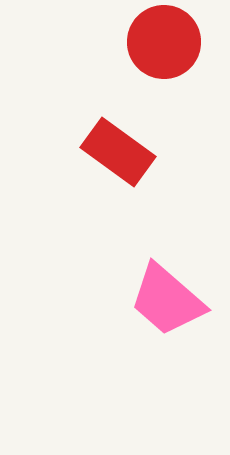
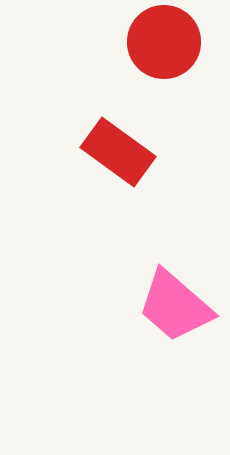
pink trapezoid: moved 8 px right, 6 px down
